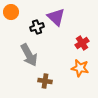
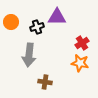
orange circle: moved 10 px down
purple triangle: moved 1 px right; rotated 42 degrees counterclockwise
gray arrow: rotated 35 degrees clockwise
orange star: moved 5 px up
brown cross: moved 1 px down
